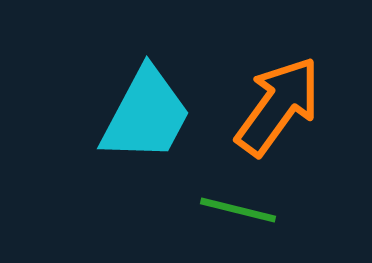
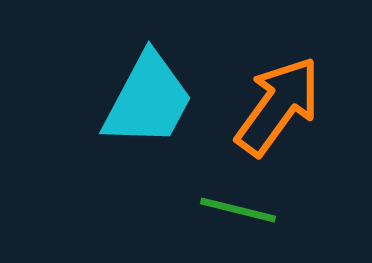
cyan trapezoid: moved 2 px right, 15 px up
